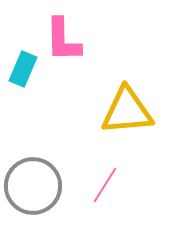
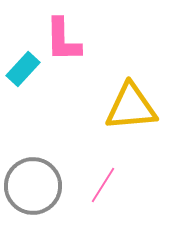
cyan rectangle: rotated 20 degrees clockwise
yellow triangle: moved 4 px right, 4 px up
pink line: moved 2 px left
